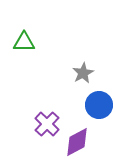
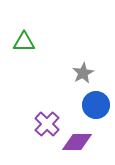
blue circle: moved 3 px left
purple diamond: rotated 28 degrees clockwise
